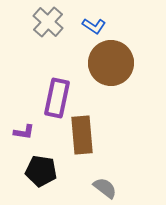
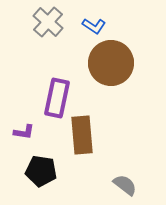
gray semicircle: moved 20 px right, 3 px up
